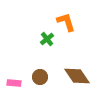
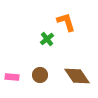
brown circle: moved 2 px up
pink rectangle: moved 2 px left, 6 px up
